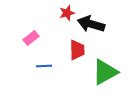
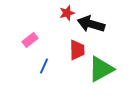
pink rectangle: moved 1 px left, 2 px down
blue line: rotated 63 degrees counterclockwise
green triangle: moved 4 px left, 3 px up
